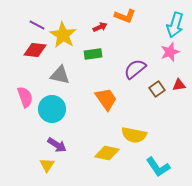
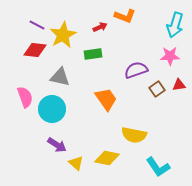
yellow star: rotated 12 degrees clockwise
pink star: moved 4 px down; rotated 18 degrees clockwise
purple semicircle: moved 1 px right, 1 px down; rotated 20 degrees clockwise
gray triangle: moved 2 px down
yellow diamond: moved 5 px down
yellow triangle: moved 29 px right, 2 px up; rotated 21 degrees counterclockwise
